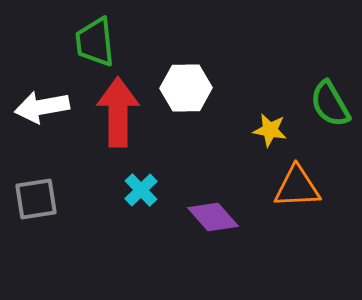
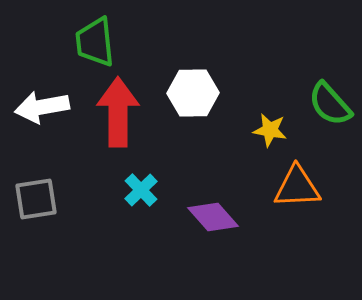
white hexagon: moved 7 px right, 5 px down
green semicircle: rotated 12 degrees counterclockwise
